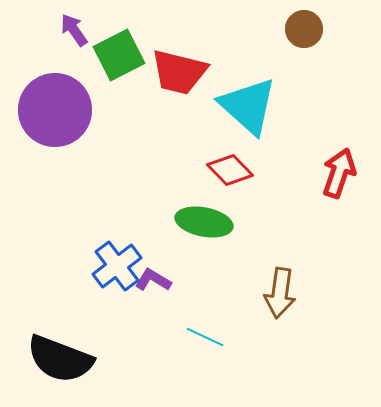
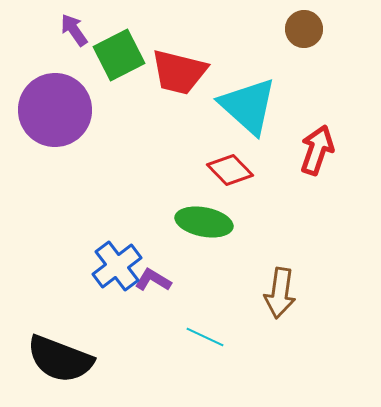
red arrow: moved 22 px left, 23 px up
